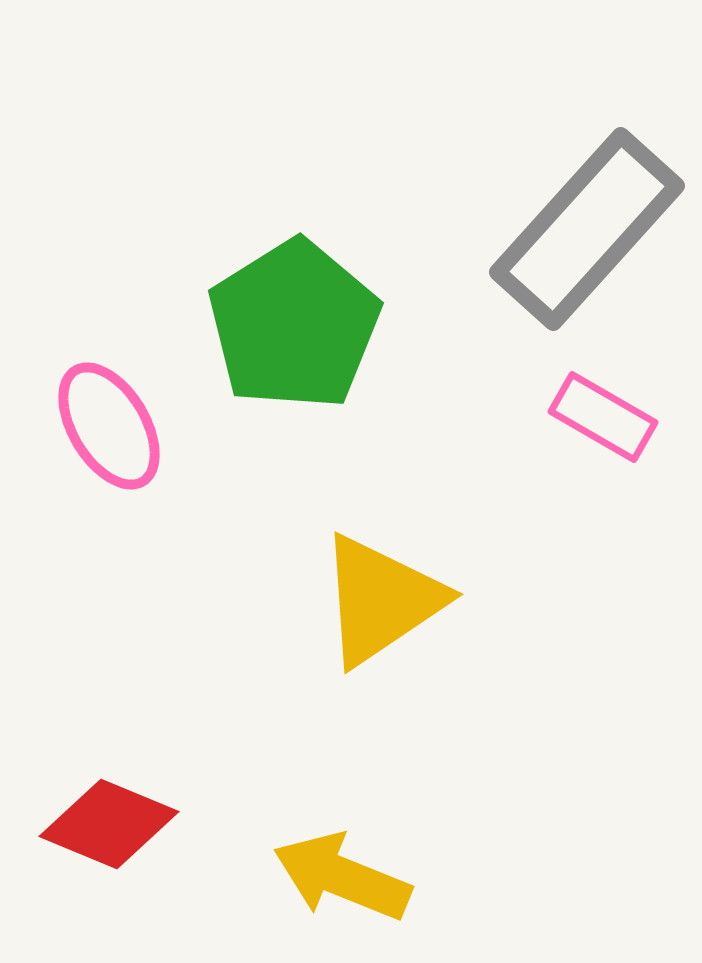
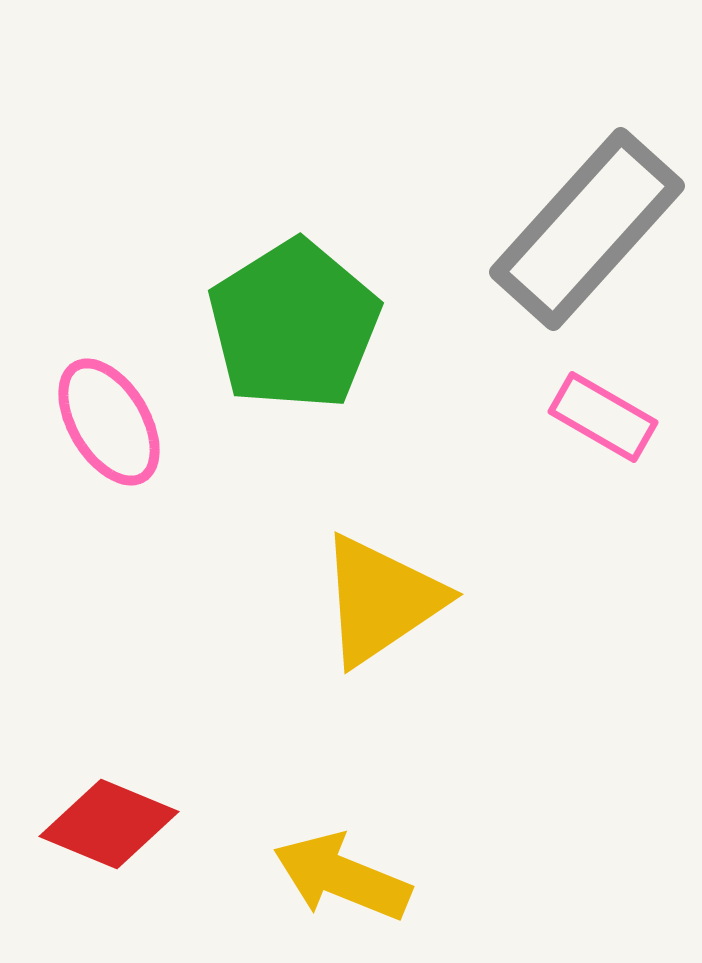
pink ellipse: moved 4 px up
